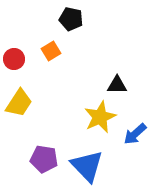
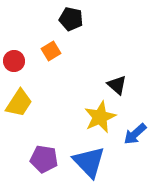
red circle: moved 2 px down
black triangle: rotated 40 degrees clockwise
blue triangle: moved 2 px right, 4 px up
